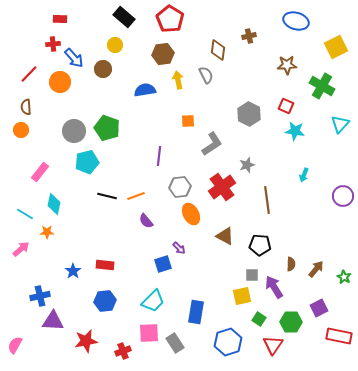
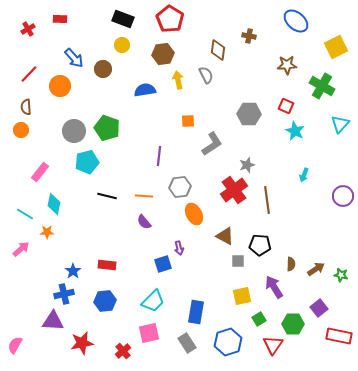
black rectangle at (124, 17): moved 1 px left, 2 px down; rotated 20 degrees counterclockwise
blue ellipse at (296, 21): rotated 25 degrees clockwise
brown cross at (249, 36): rotated 24 degrees clockwise
red cross at (53, 44): moved 25 px left, 15 px up; rotated 24 degrees counterclockwise
yellow circle at (115, 45): moved 7 px right
orange circle at (60, 82): moved 4 px down
gray hexagon at (249, 114): rotated 25 degrees counterclockwise
cyan star at (295, 131): rotated 18 degrees clockwise
red cross at (222, 187): moved 12 px right, 3 px down
orange line at (136, 196): moved 8 px right; rotated 24 degrees clockwise
orange ellipse at (191, 214): moved 3 px right
purple semicircle at (146, 221): moved 2 px left, 1 px down
purple arrow at (179, 248): rotated 32 degrees clockwise
red rectangle at (105, 265): moved 2 px right
brown arrow at (316, 269): rotated 18 degrees clockwise
gray square at (252, 275): moved 14 px left, 14 px up
green star at (344, 277): moved 3 px left, 2 px up; rotated 16 degrees counterclockwise
blue cross at (40, 296): moved 24 px right, 2 px up
purple square at (319, 308): rotated 12 degrees counterclockwise
green square at (259, 319): rotated 24 degrees clockwise
green hexagon at (291, 322): moved 2 px right, 2 px down
pink square at (149, 333): rotated 10 degrees counterclockwise
red star at (86, 341): moved 4 px left, 2 px down
gray rectangle at (175, 343): moved 12 px right
red cross at (123, 351): rotated 21 degrees counterclockwise
